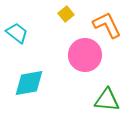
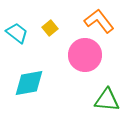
yellow square: moved 16 px left, 14 px down
orange L-shape: moved 8 px left, 4 px up; rotated 12 degrees counterclockwise
